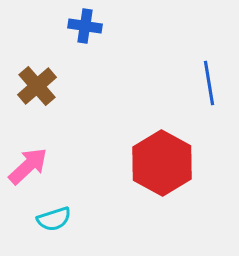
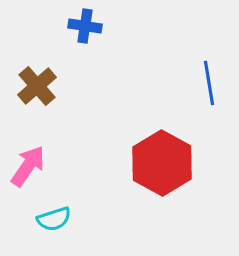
pink arrow: rotated 12 degrees counterclockwise
